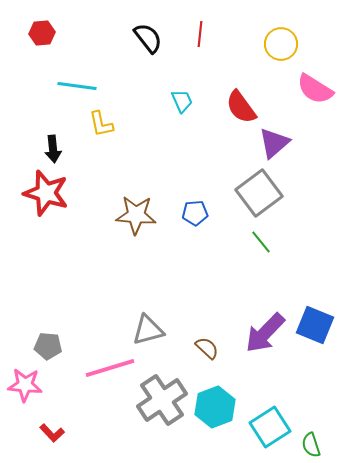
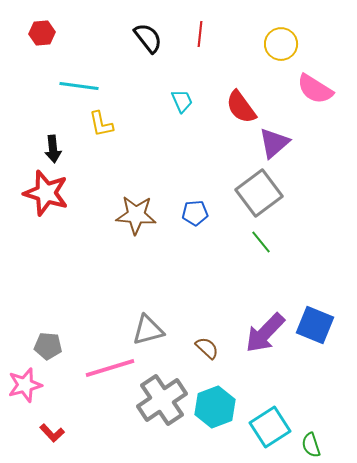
cyan line: moved 2 px right
pink star: rotated 20 degrees counterclockwise
